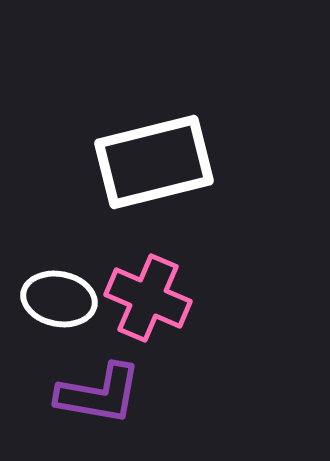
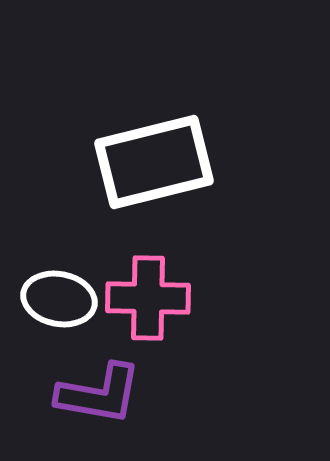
pink cross: rotated 22 degrees counterclockwise
